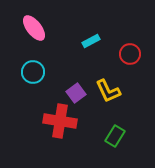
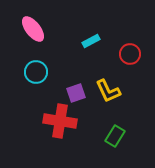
pink ellipse: moved 1 px left, 1 px down
cyan circle: moved 3 px right
purple square: rotated 18 degrees clockwise
